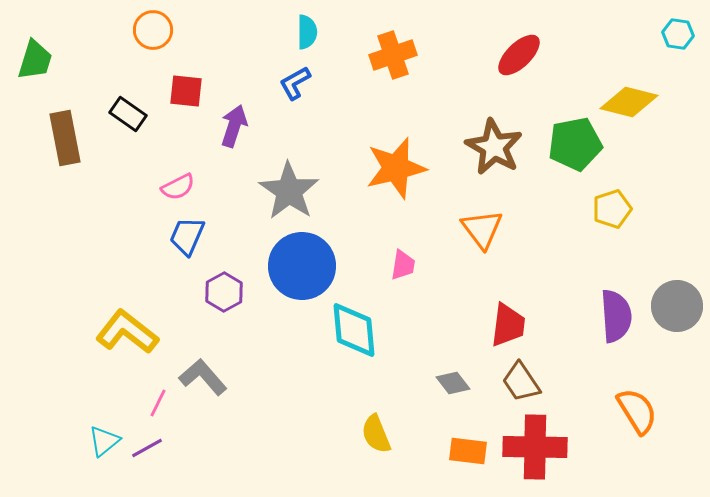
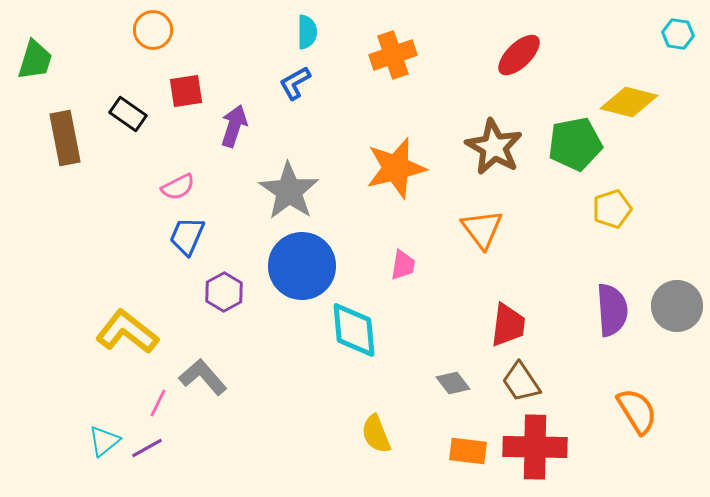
red square: rotated 15 degrees counterclockwise
purple semicircle: moved 4 px left, 6 px up
